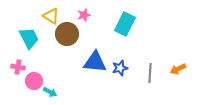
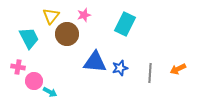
yellow triangle: rotated 36 degrees clockwise
